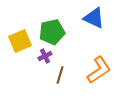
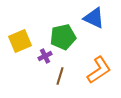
green pentagon: moved 11 px right, 5 px down
brown line: moved 1 px down
